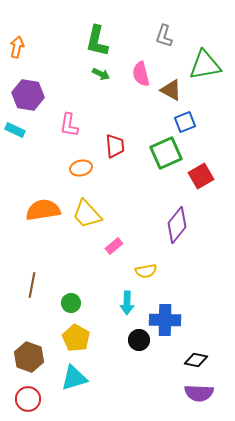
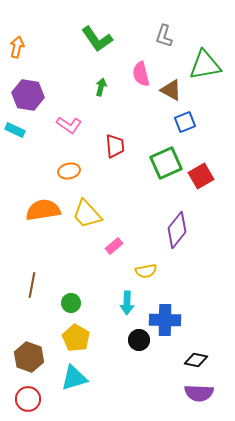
green L-shape: moved 2 px up; rotated 48 degrees counterclockwise
green arrow: moved 13 px down; rotated 102 degrees counterclockwise
pink L-shape: rotated 65 degrees counterclockwise
green square: moved 10 px down
orange ellipse: moved 12 px left, 3 px down
purple diamond: moved 5 px down
